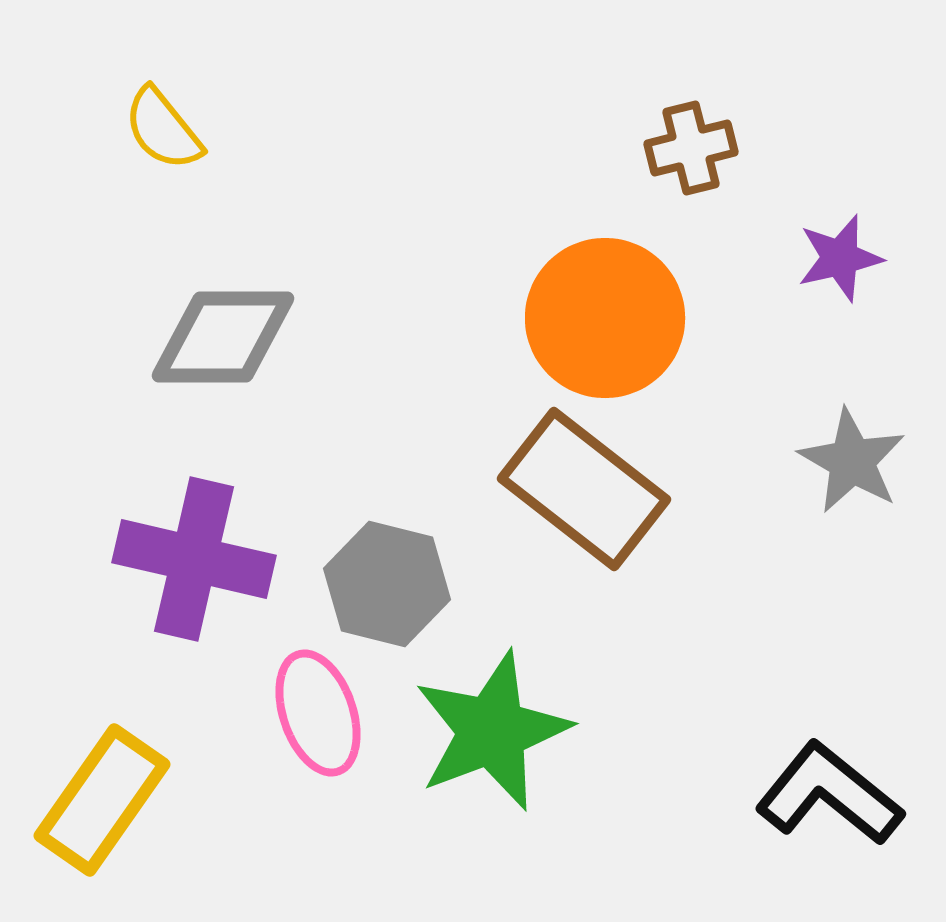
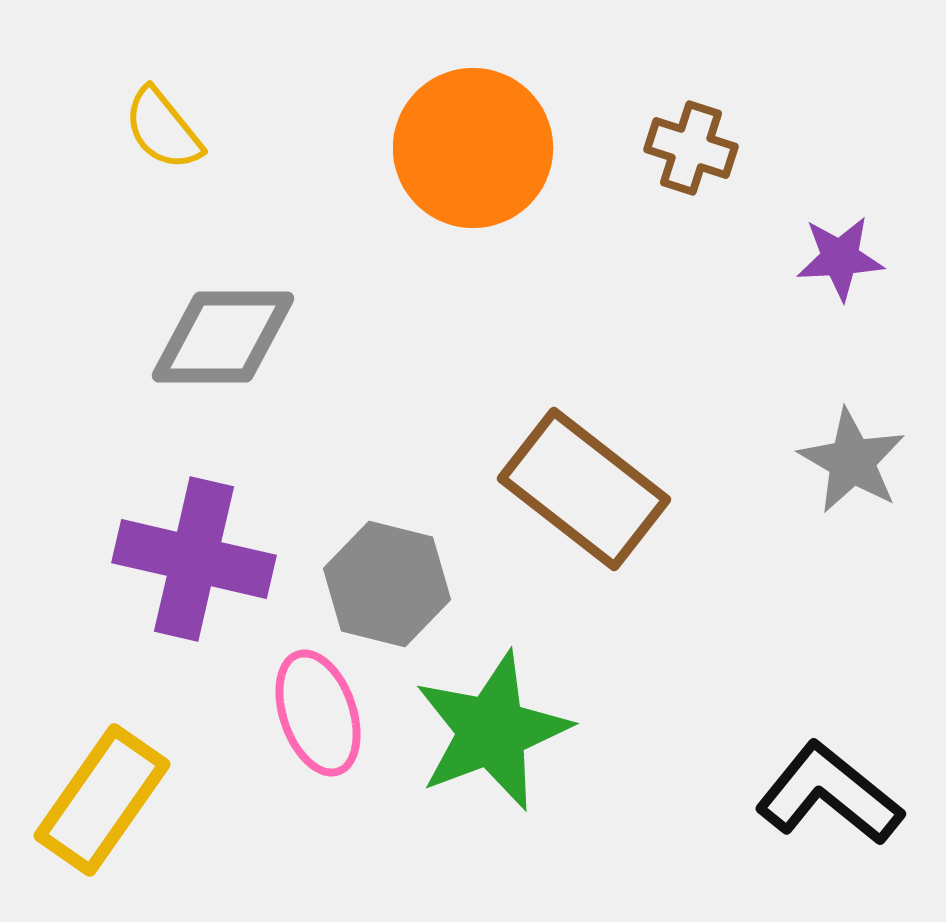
brown cross: rotated 32 degrees clockwise
purple star: rotated 10 degrees clockwise
orange circle: moved 132 px left, 170 px up
